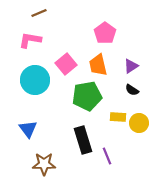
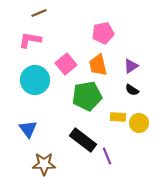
pink pentagon: moved 2 px left; rotated 25 degrees clockwise
black rectangle: rotated 36 degrees counterclockwise
